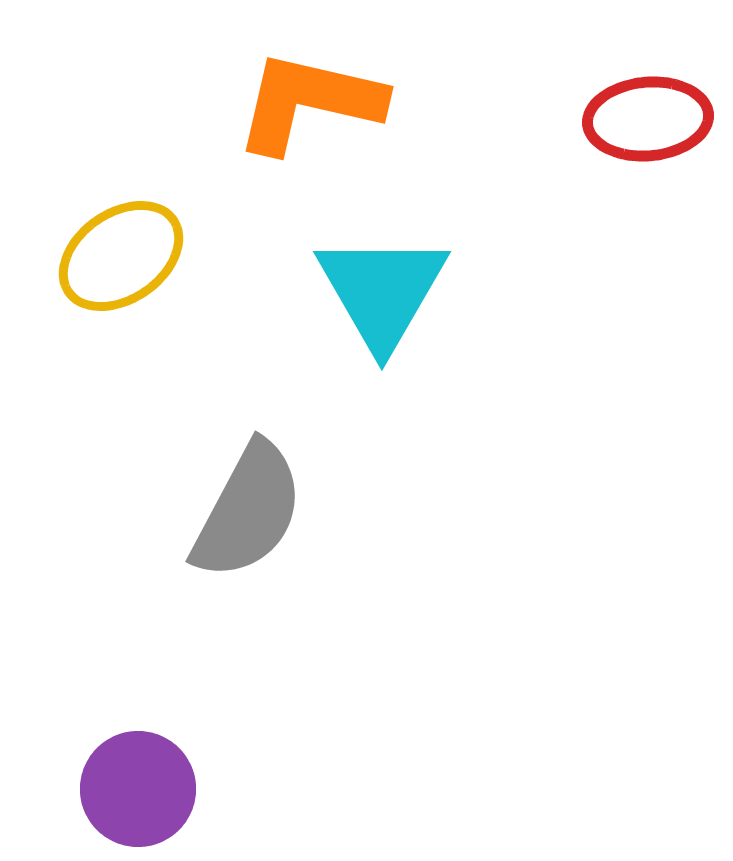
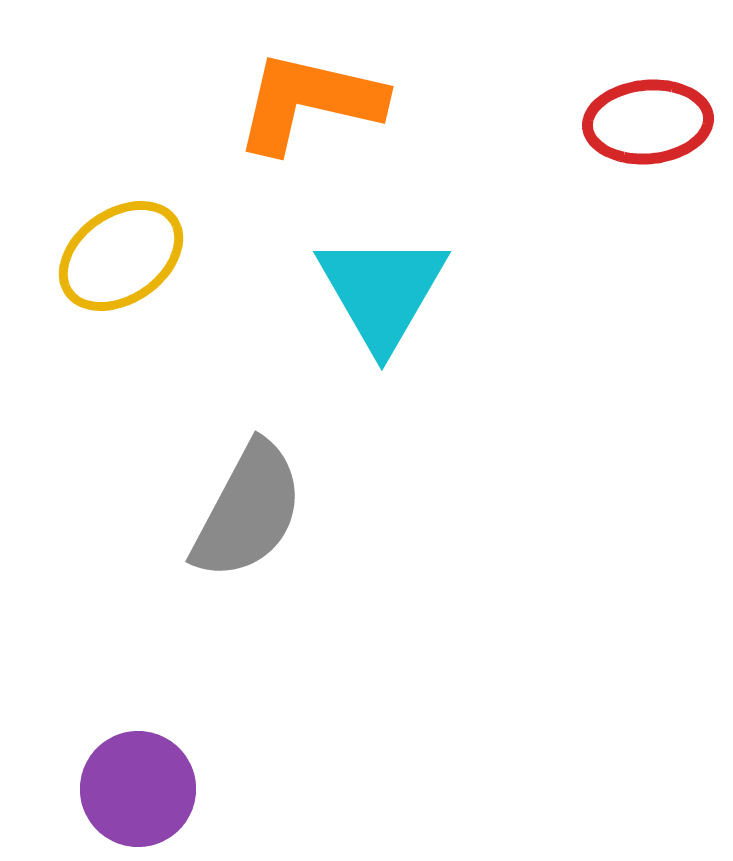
red ellipse: moved 3 px down
